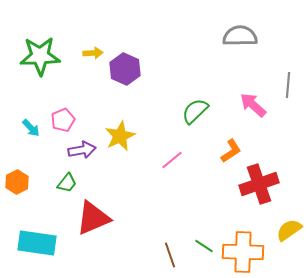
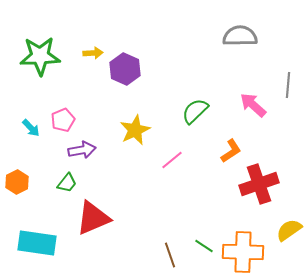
yellow star: moved 15 px right, 6 px up
